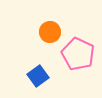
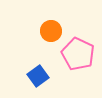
orange circle: moved 1 px right, 1 px up
